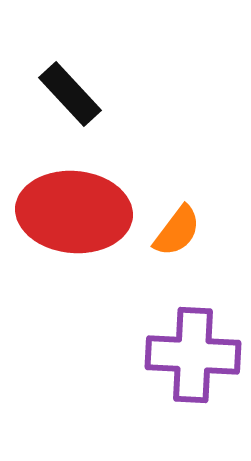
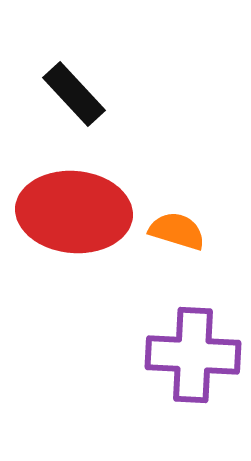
black rectangle: moved 4 px right
orange semicircle: rotated 110 degrees counterclockwise
